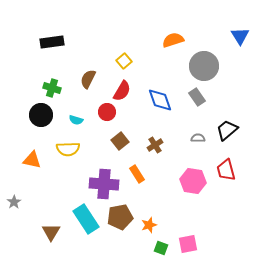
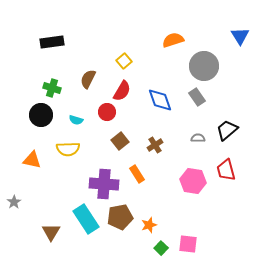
pink square: rotated 18 degrees clockwise
green square: rotated 24 degrees clockwise
